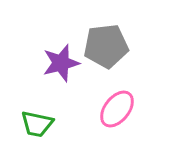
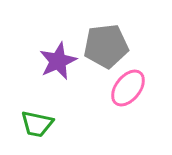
purple star: moved 3 px left, 2 px up; rotated 9 degrees counterclockwise
pink ellipse: moved 11 px right, 21 px up
